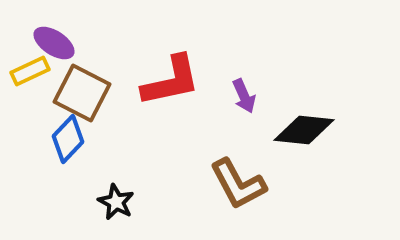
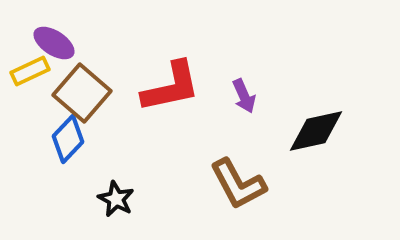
red L-shape: moved 6 px down
brown square: rotated 14 degrees clockwise
black diamond: moved 12 px right, 1 px down; rotated 18 degrees counterclockwise
black star: moved 3 px up
